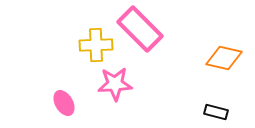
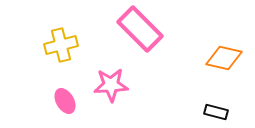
yellow cross: moved 35 px left; rotated 12 degrees counterclockwise
pink star: moved 4 px left, 1 px down
pink ellipse: moved 1 px right, 2 px up
